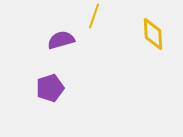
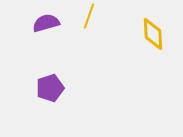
yellow line: moved 5 px left
purple semicircle: moved 15 px left, 17 px up
